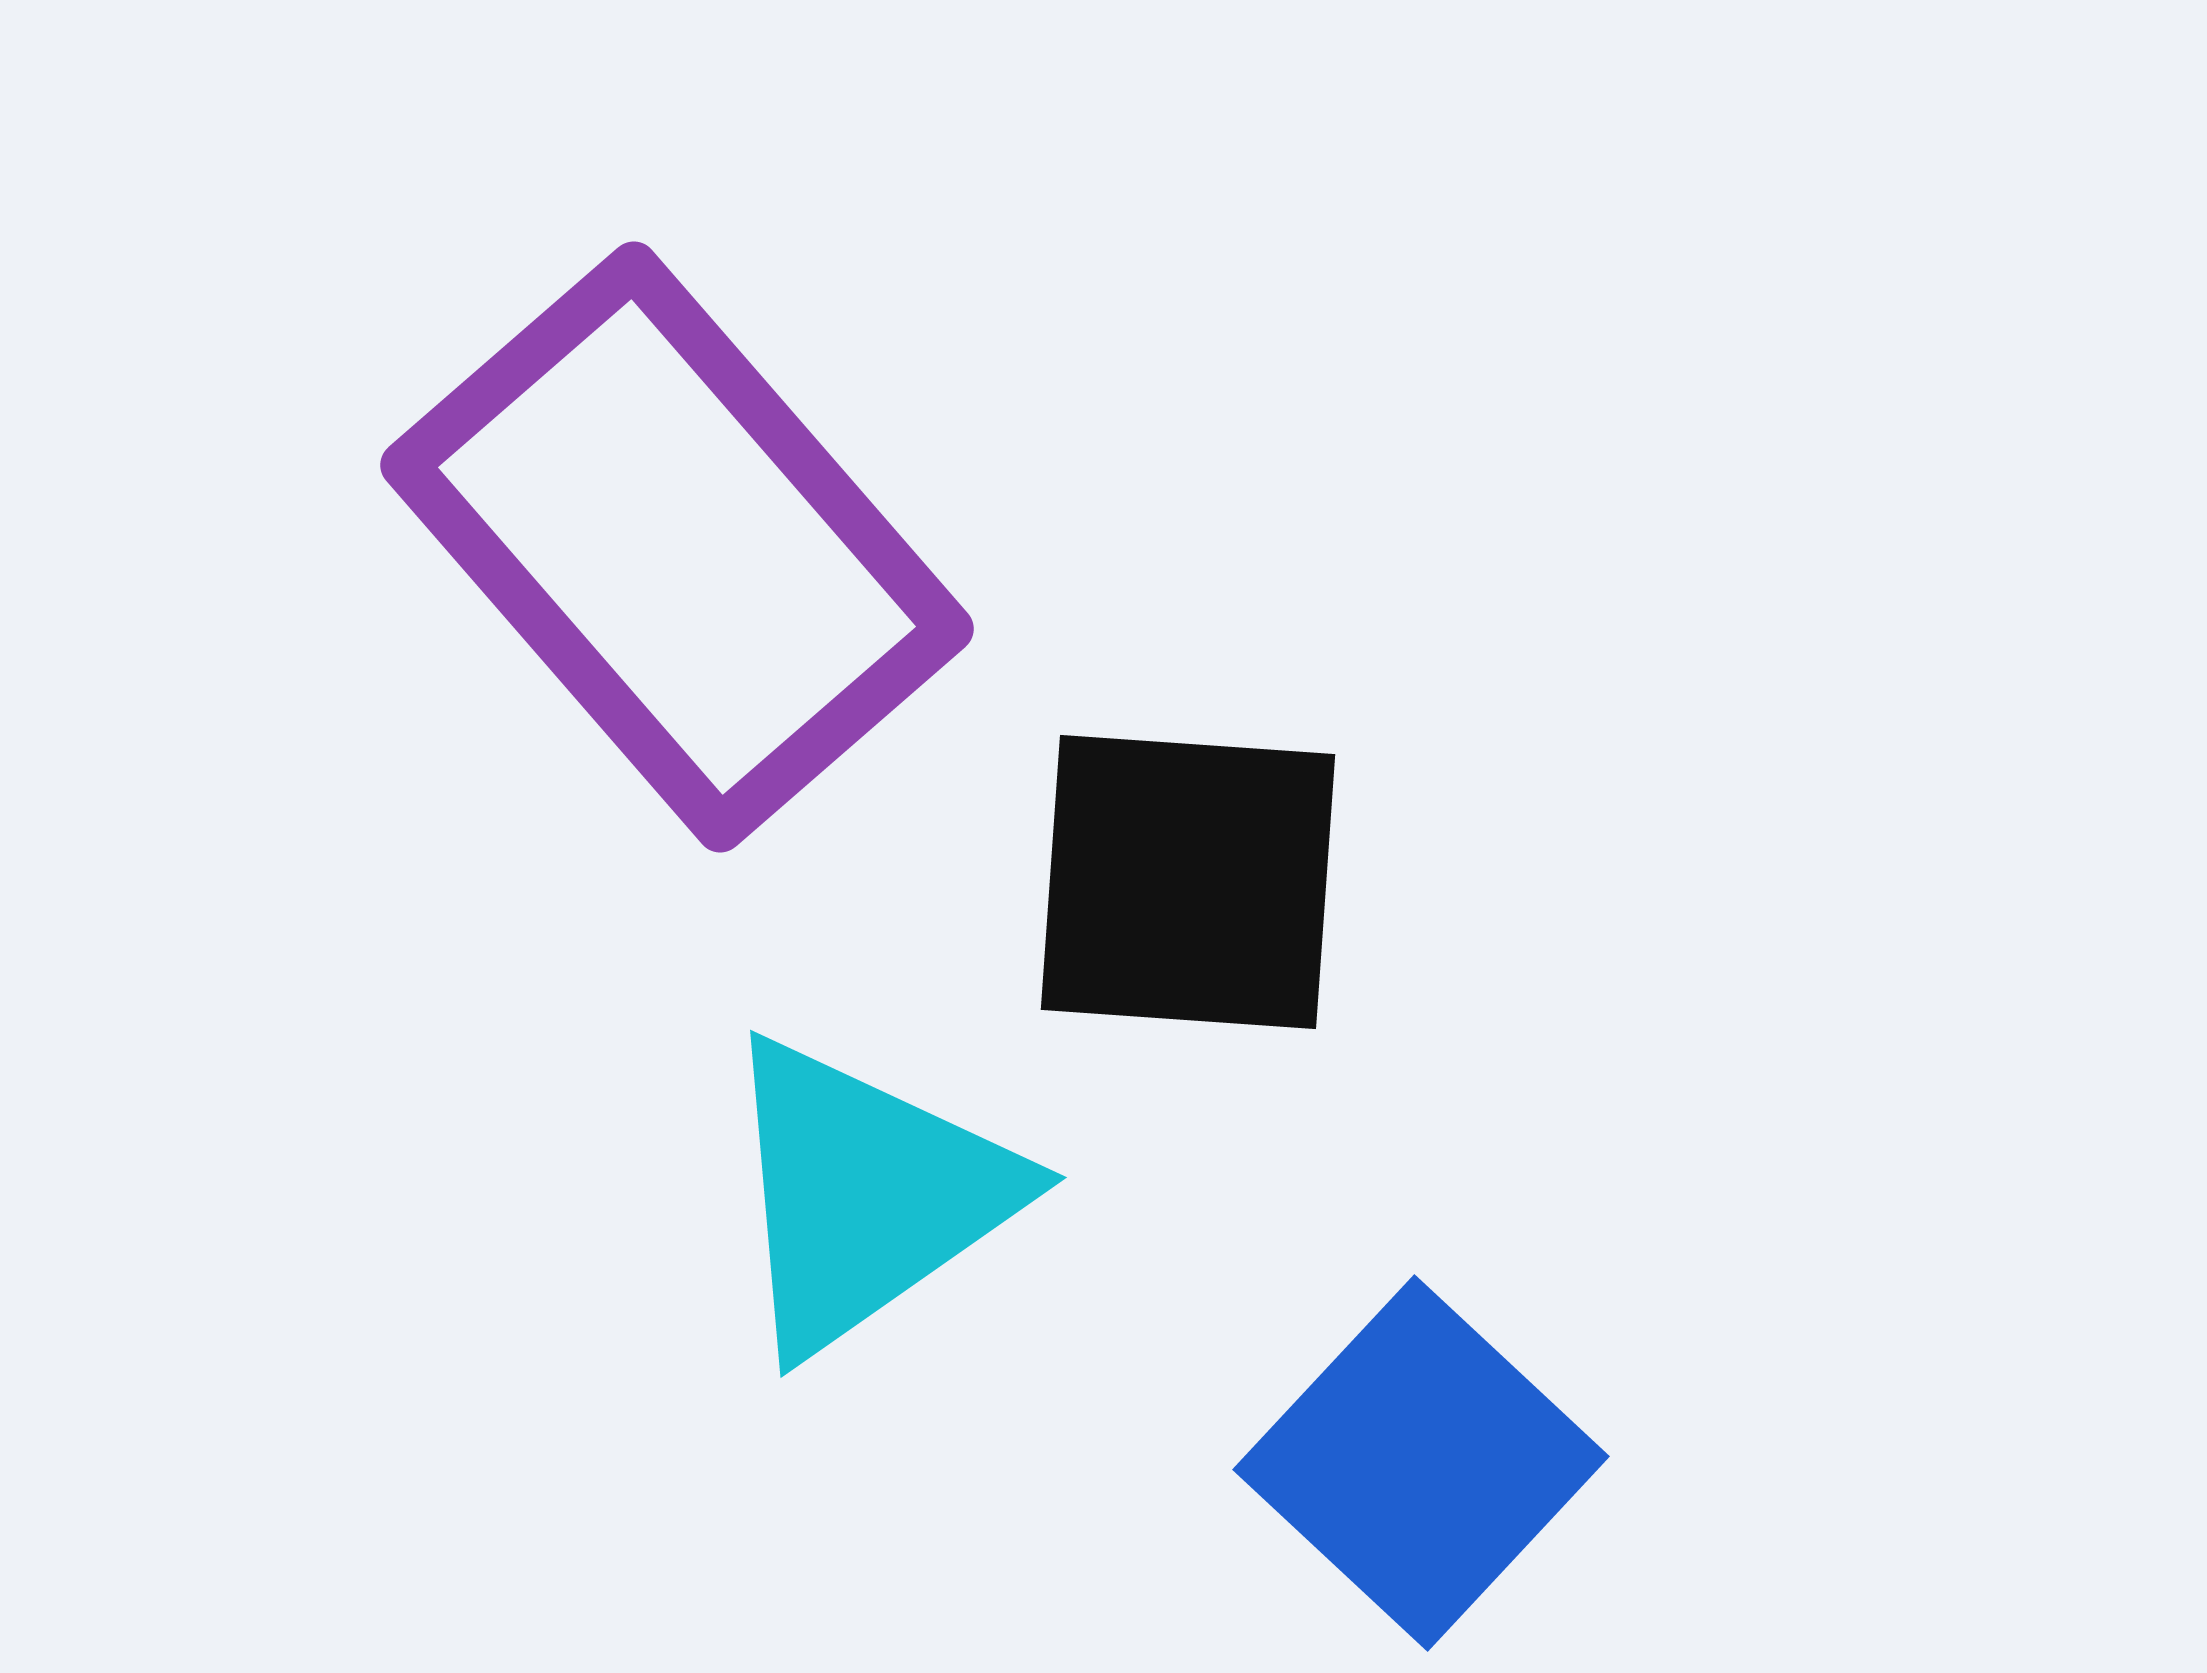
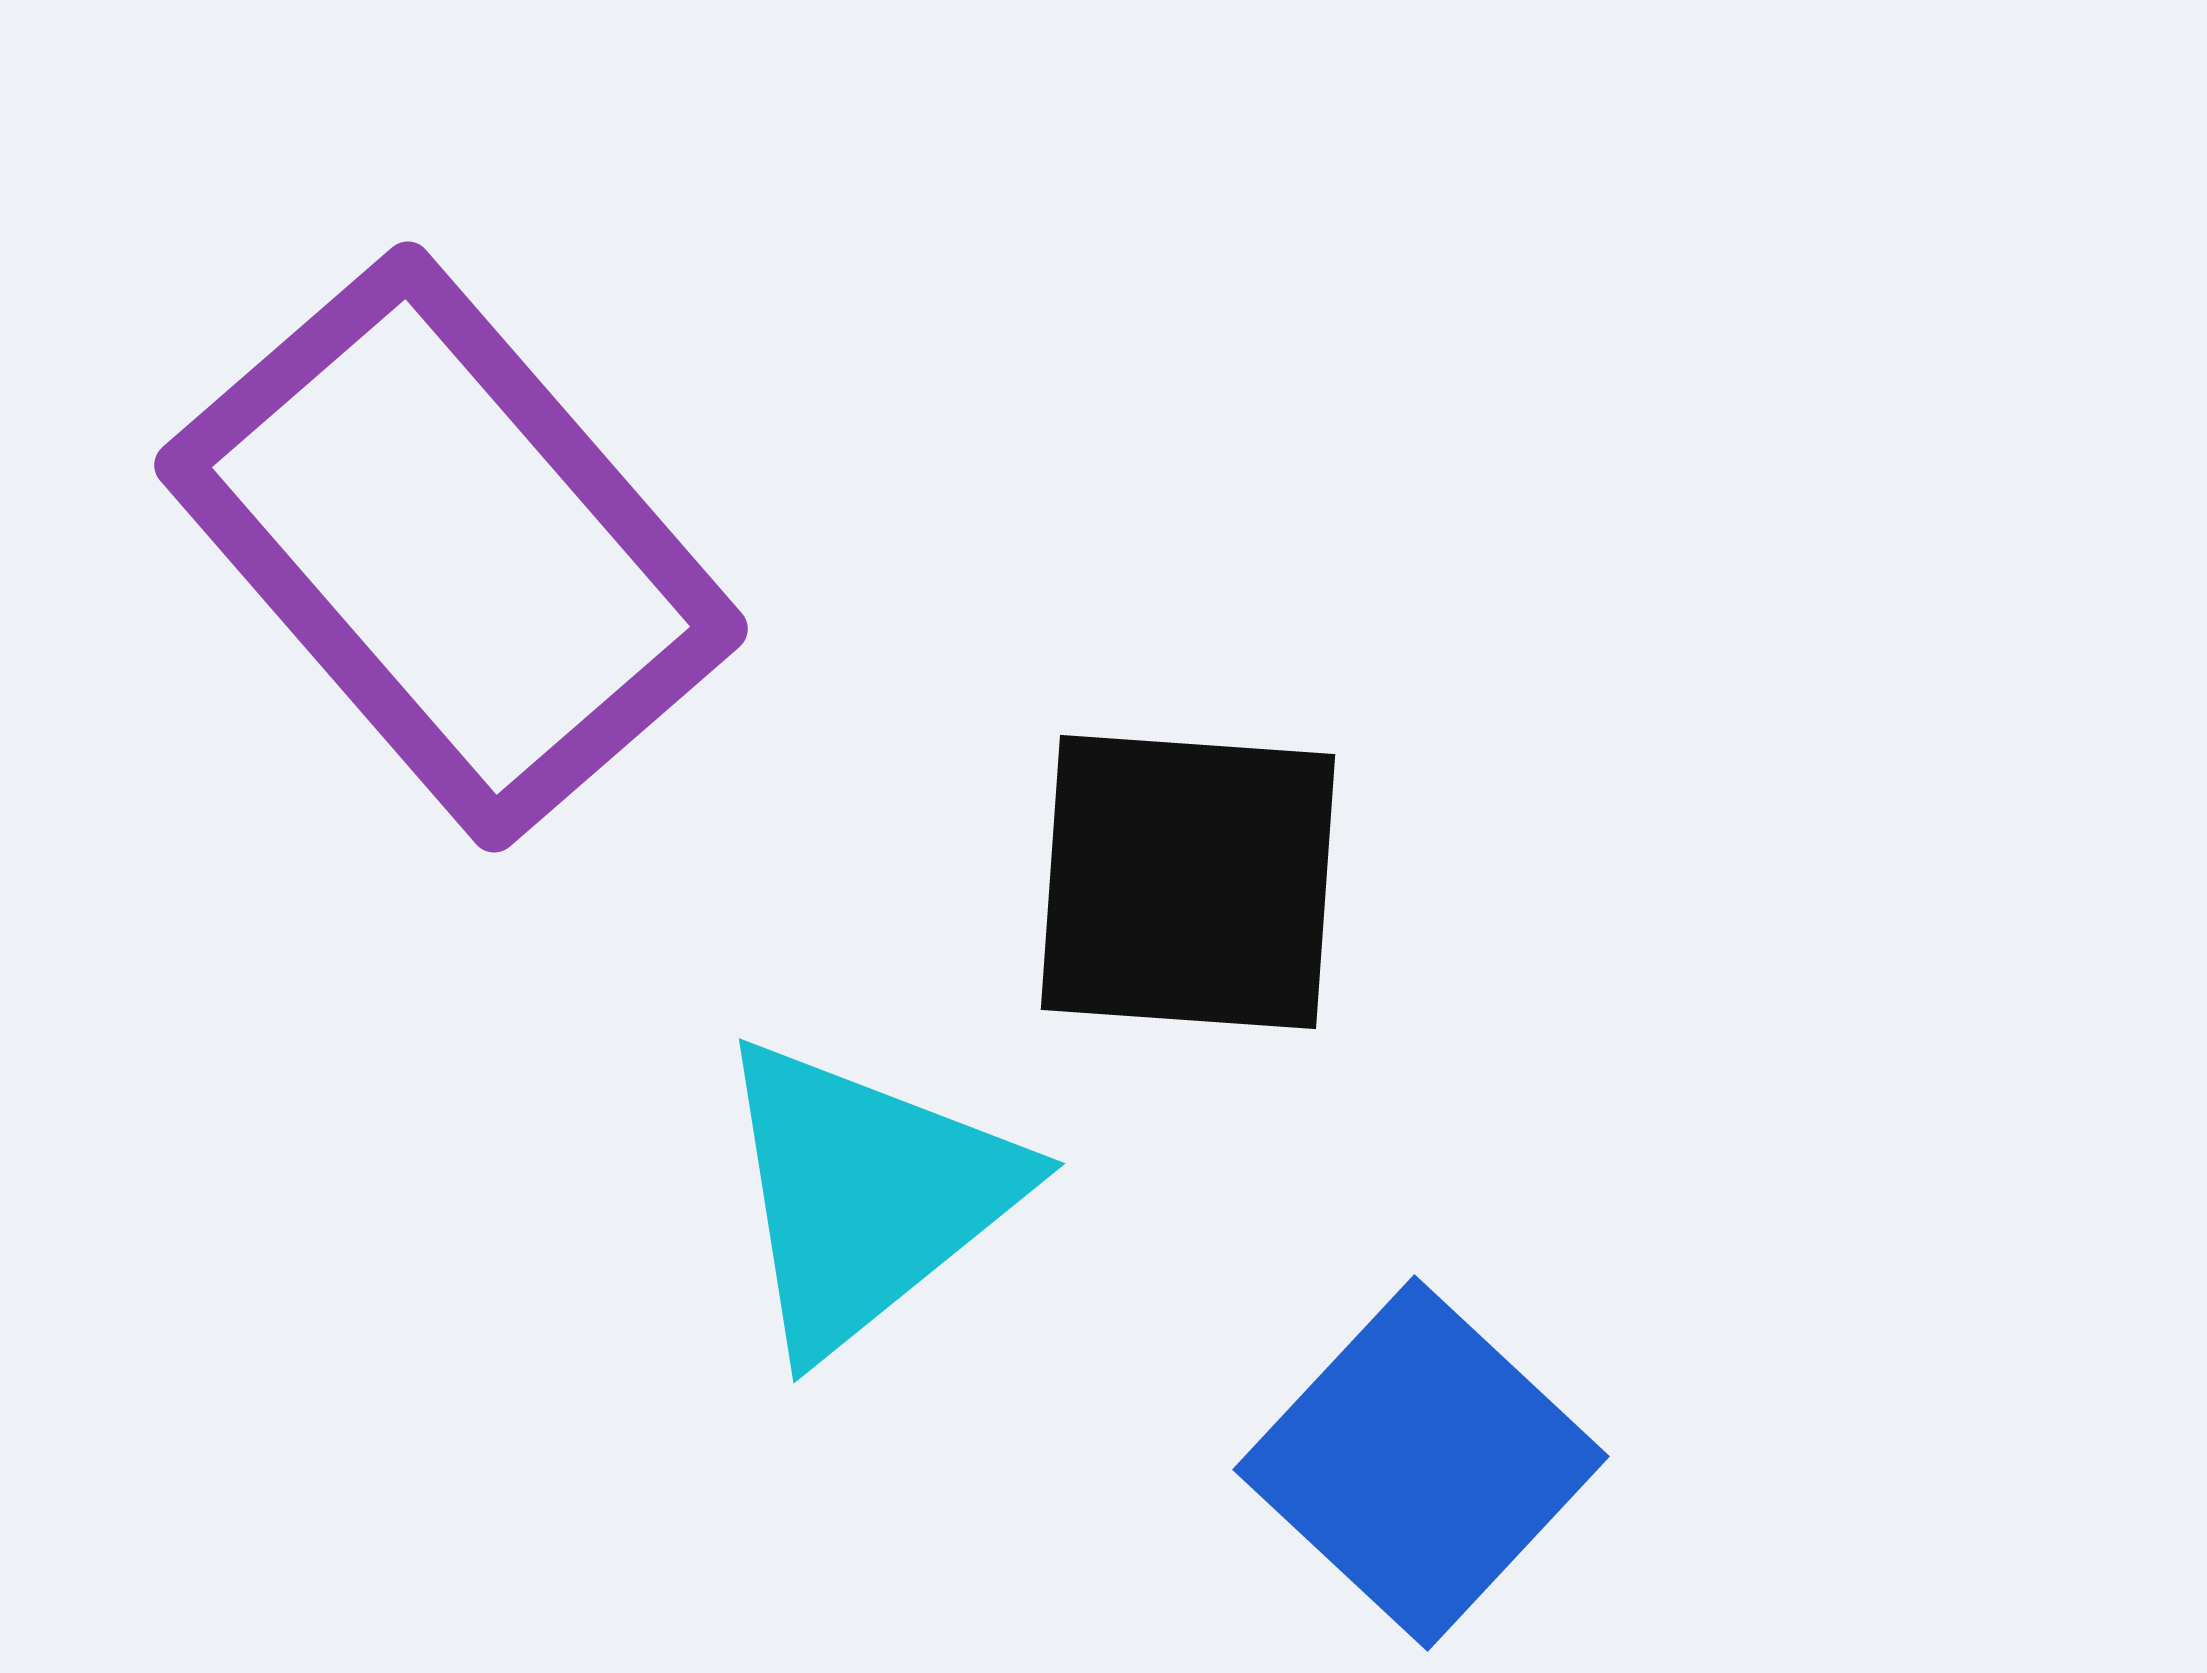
purple rectangle: moved 226 px left
cyan triangle: rotated 4 degrees counterclockwise
